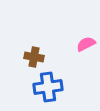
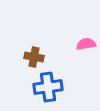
pink semicircle: rotated 18 degrees clockwise
